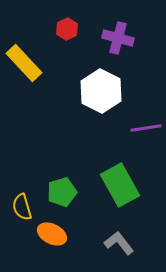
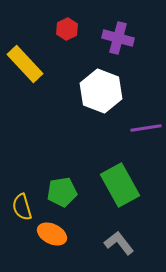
yellow rectangle: moved 1 px right, 1 px down
white hexagon: rotated 6 degrees counterclockwise
green pentagon: rotated 8 degrees clockwise
